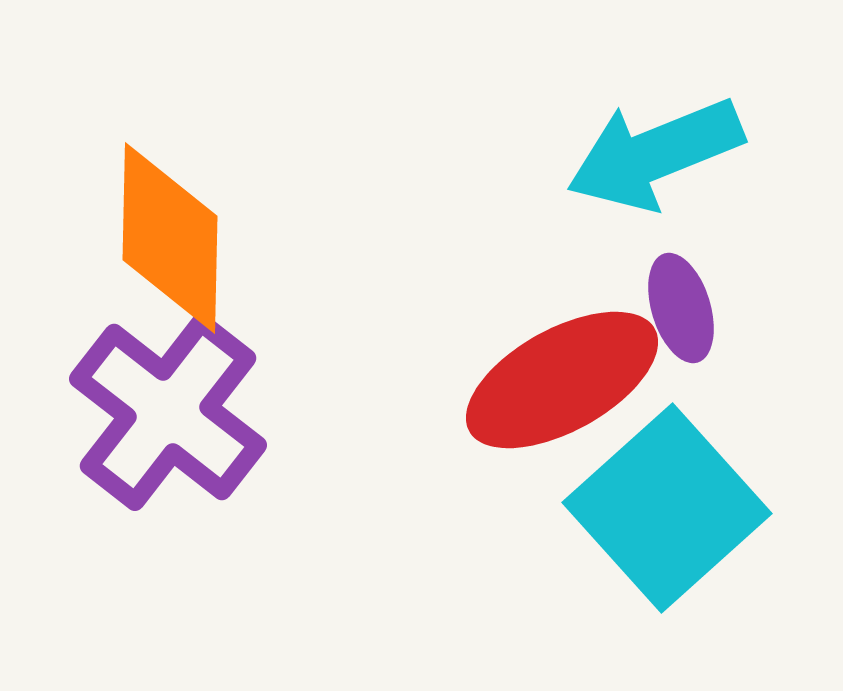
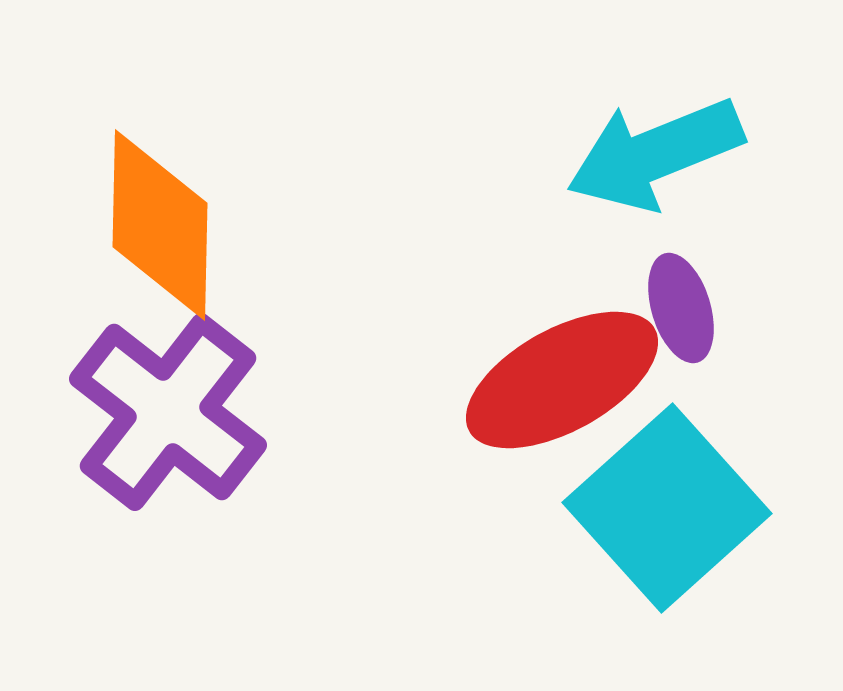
orange diamond: moved 10 px left, 13 px up
